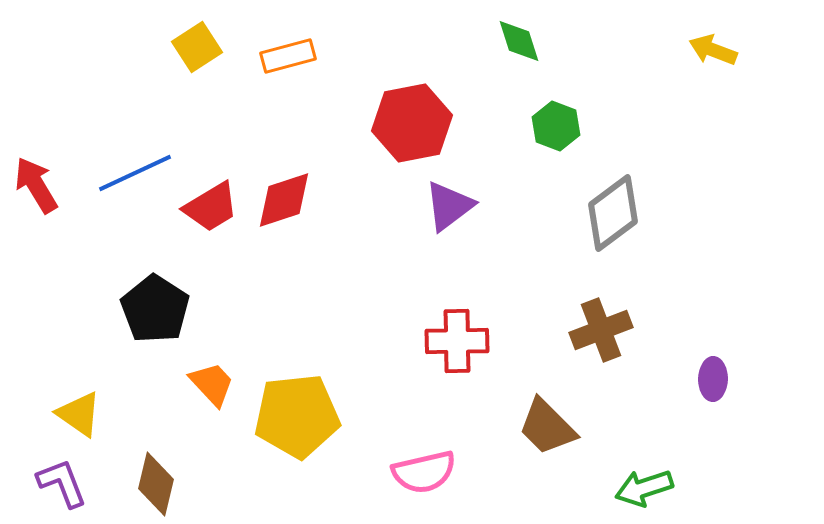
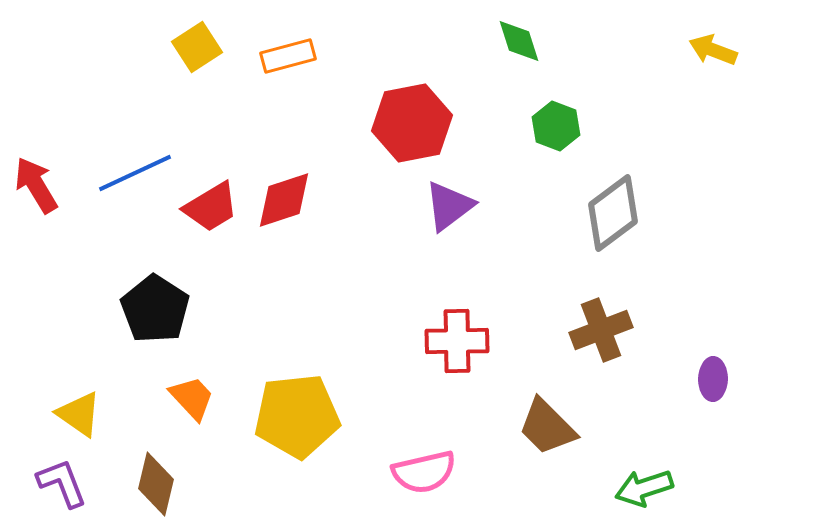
orange trapezoid: moved 20 px left, 14 px down
